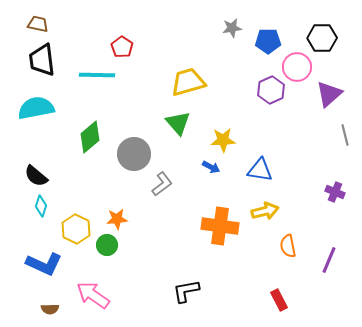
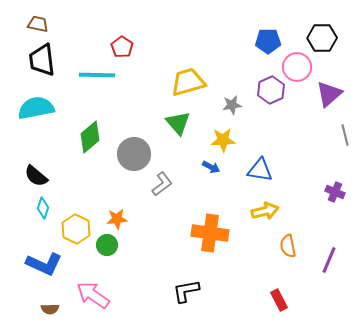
gray star: moved 77 px down
cyan diamond: moved 2 px right, 2 px down
orange cross: moved 10 px left, 7 px down
